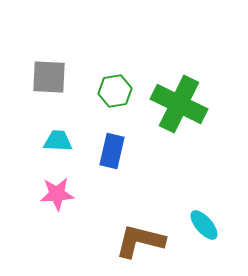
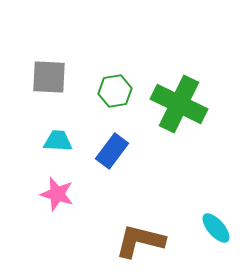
blue rectangle: rotated 24 degrees clockwise
pink star: rotated 20 degrees clockwise
cyan ellipse: moved 12 px right, 3 px down
